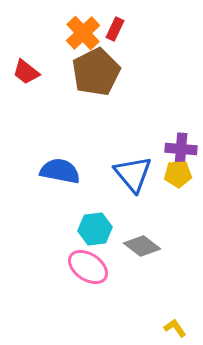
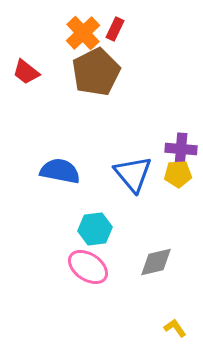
gray diamond: moved 14 px right, 16 px down; rotated 51 degrees counterclockwise
